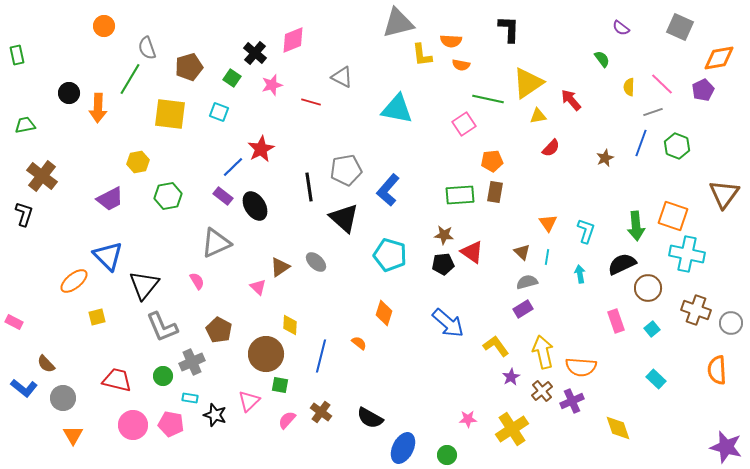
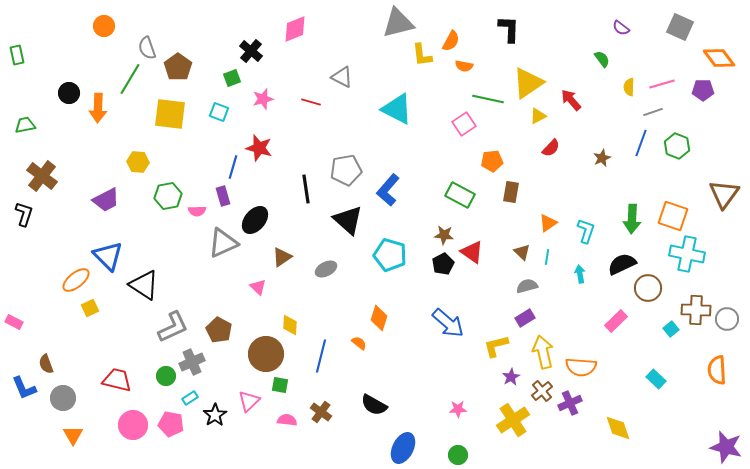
pink diamond at (293, 40): moved 2 px right, 11 px up
orange semicircle at (451, 41): rotated 65 degrees counterclockwise
black cross at (255, 53): moved 4 px left, 2 px up
orange diamond at (719, 58): rotated 64 degrees clockwise
orange semicircle at (461, 65): moved 3 px right, 1 px down
brown pentagon at (189, 67): moved 11 px left; rotated 20 degrees counterclockwise
green square at (232, 78): rotated 36 degrees clockwise
pink line at (662, 84): rotated 60 degrees counterclockwise
pink star at (272, 85): moved 9 px left, 14 px down
purple pentagon at (703, 90): rotated 25 degrees clockwise
cyan triangle at (397, 109): rotated 16 degrees clockwise
yellow triangle at (538, 116): rotated 18 degrees counterclockwise
red star at (261, 149): moved 2 px left, 1 px up; rotated 28 degrees counterclockwise
brown star at (605, 158): moved 3 px left
yellow hexagon at (138, 162): rotated 15 degrees clockwise
blue line at (233, 167): rotated 30 degrees counterclockwise
black line at (309, 187): moved 3 px left, 2 px down
brown rectangle at (495, 192): moved 16 px right
green rectangle at (460, 195): rotated 32 degrees clockwise
purple rectangle at (223, 196): rotated 36 degrees clockwise
purple trapezoid at (110, 199): moved 4 px left, 1 px down
black ellipse at (255, 206): moved 14 px down; rotated 72 degrees clockwise
black triangle at (344, 218): moved 4 px right, 2 px down
orange triangle at (548, 223): rotated 30 degrees clockwise
green arrow at (636, 226): moved 4 px left, 7 px up; rotated 8 degrees clockwise
gray triangle at (216, 243): moved 7 px right
gray ellipse at (316, 262): moved 10 px right, 7 px down; rotated 70 degrees counterclockwise
black pentagon at (443, 264): rotated 20 degrees counterclockwise
brown triangle at (280, 267): moved 2 px right, 10 px up
orange ellipse at (74, 281): moved 2 px right, 1 px up
pink semicircle at (197, 281): moved 70 px up; rotated 120 degrees clockwise
gray semicircle at (527, 282): moved 4 px down
black triangle at (144, 285): rotated 36 degrees counterclockwise
purple rectangle at (523, 309): moved 2 px right, 9 px down
brown cross at (696, 310): rotated 16 degrees counterclockwise
orange diamond at (384, 313): moved 5 px left, 5 px down
yellow square at (97, 317): moved 7 px left, 9 px up; rotated 12 degrees counterclockwise
pink rectangle at (616, 321): rotated 65 degrees clockwise
gray circle at (731, 323): moved 4 px left, 4 px up
gray L-shape at (162, 327): moved 11 px right; rotated 92 degrees counterclockwise
cyan square at (652, 329): moved 19 px right
yellow L-shape at (496, 346): rotated 68 degrees counterclockwise
brown semicircle at (46, 364): rotated 24 degrees clockwise
green circle at (163, 376): moved 3 px right
blue L-shape at (24, 388): rotated 28 degrees clockwise
cyan rectangle at (190, 398): rotated 42 degrees counterclockwise
purple cross at (572, 401): moved 2 px left, 2 px down
black star at (215, 415): rotated 20 degrees clockwise
black semicircle at (370, 418): moved 4 px right, 13 px up
pink star at (468, 419): moved 10 px left, 10 px up
pink semicircle at (287, 420): rotated 54 degrees clockwise
yellow cross at (512, 429): moved 1 px right, 9 px up
green circle at (447, 455): moved 11 px right
